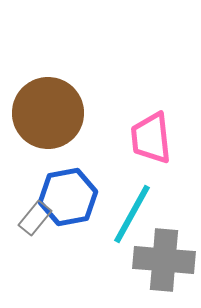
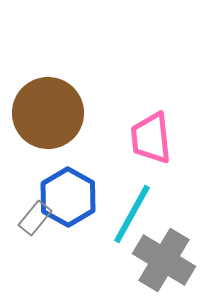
blue hexagon: rotated 20 degrees counterclockwise
gray cross: rotated 26 degrees clockwise
